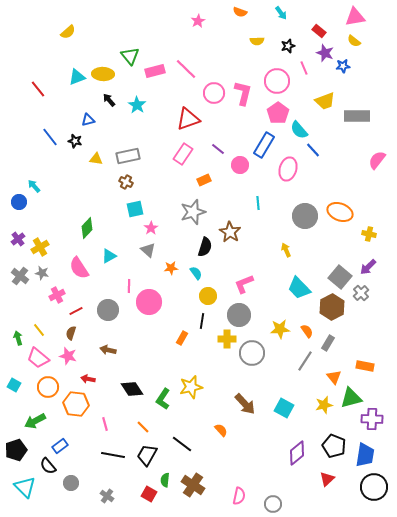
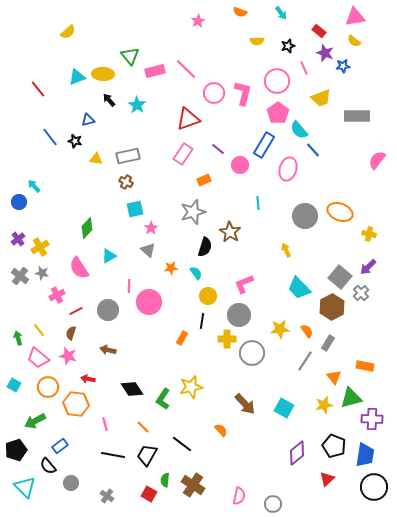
yellow trapezoid at (325, 101): moved 4 px left, 3 px up
